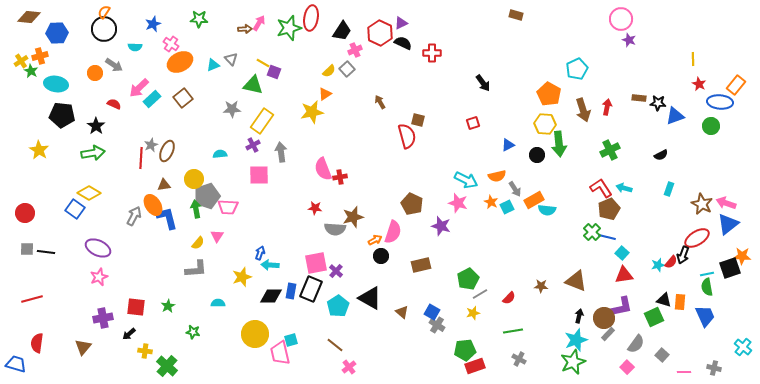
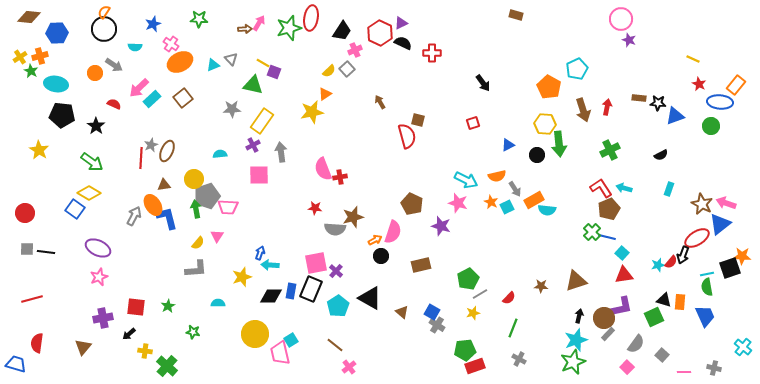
yellow line at (693, 59): rotated 64 degrees counterclockwise
yellow cross at (21, 61): moved 1 px left, 4 px up
orange pentagon at (549, 94): moved 7 px up
green arrow at (93, 153): moved 1 px left, 9 px down; rotated 45 degrees clockwise
blue triangle at (728, 224): moved 8 px left
brown triangle at (576, 281): rotated 40 degrees counterclockwise
green line at (513, 331): moved 3 px up; rotated 60 degrees counterclockwise
cyan square at (291, 340): rotated 16 degrees counterclockwise
